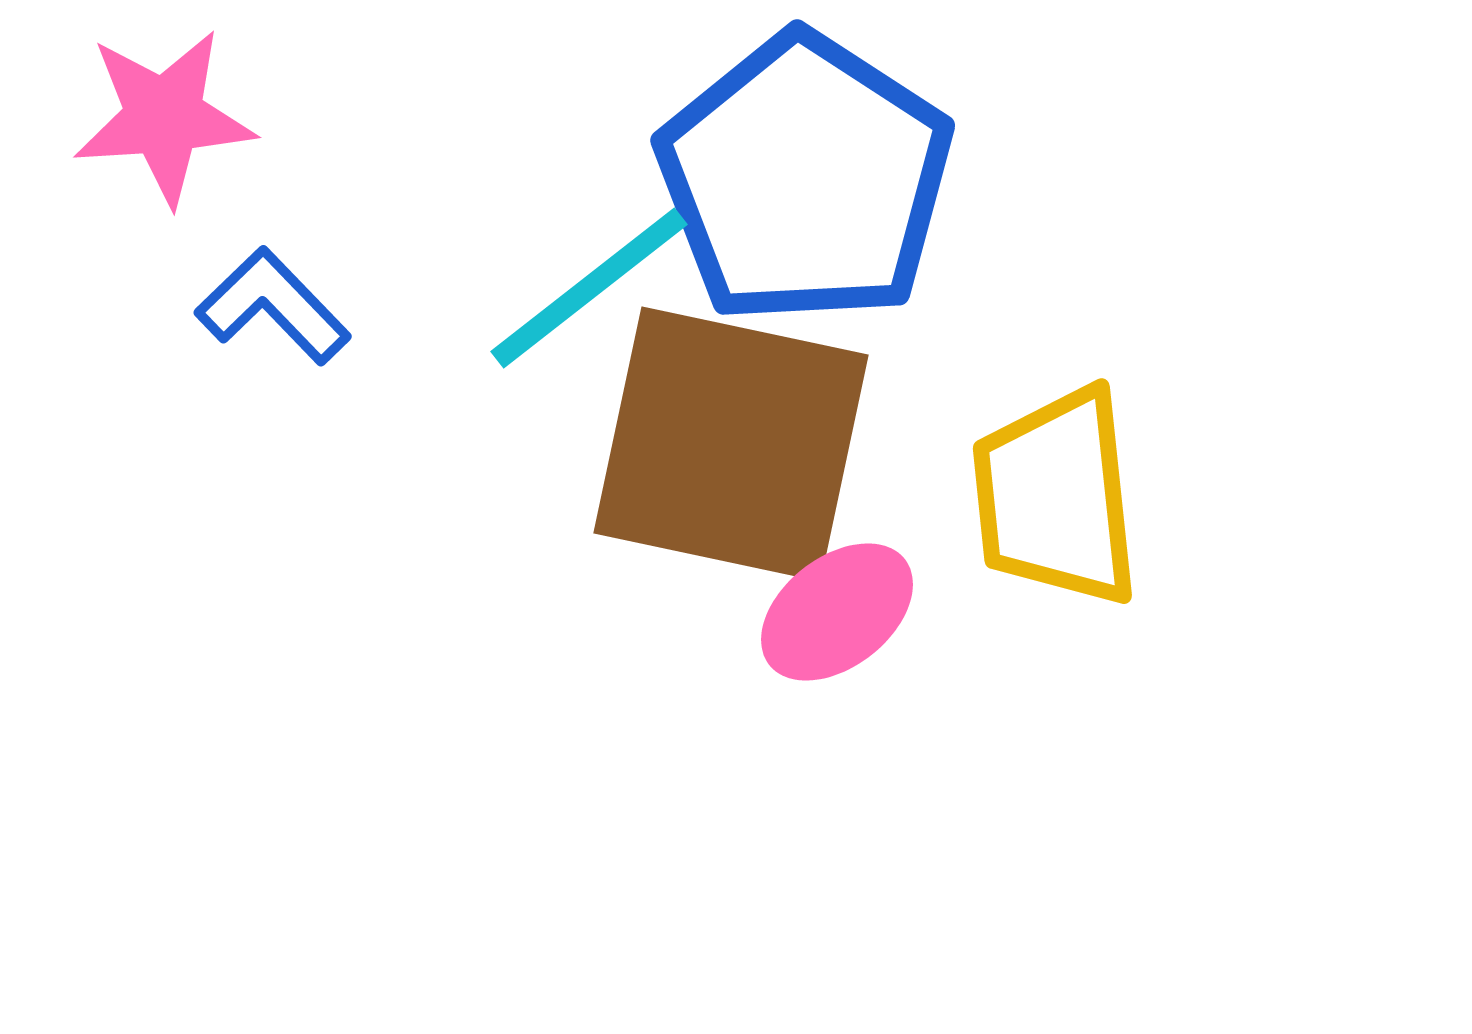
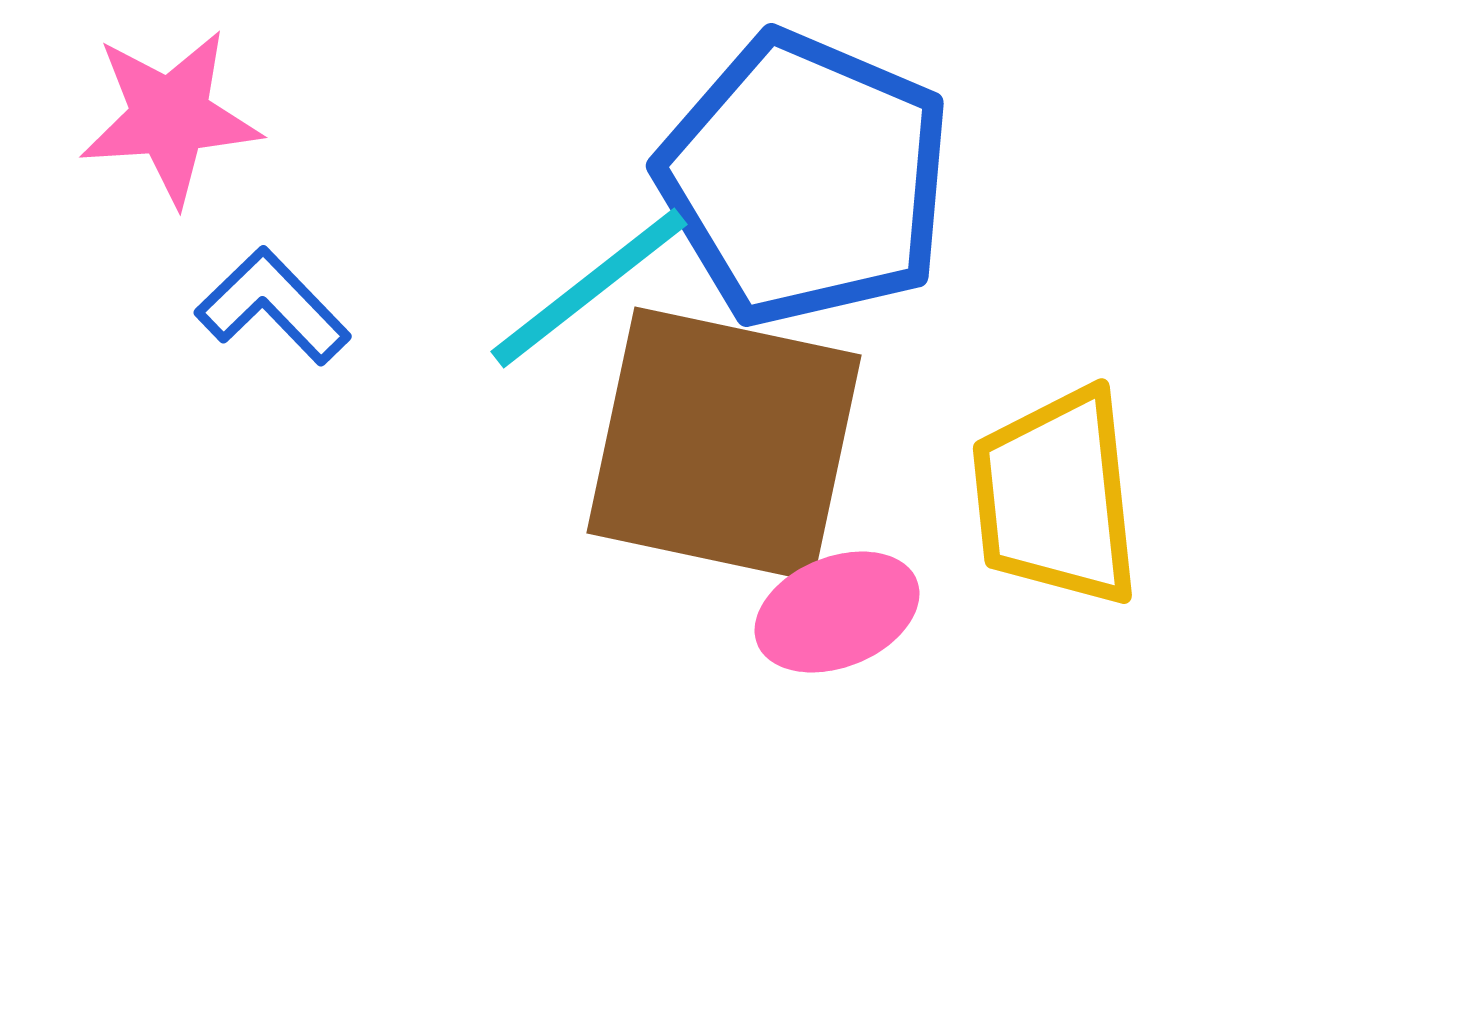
pink star: moved 6 px right
blue pentagon: rotated 10 degrees counterclockwise
brown square: moved 7 px left
pink ellipse: rotated 16 degrees clockwise
